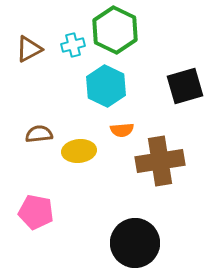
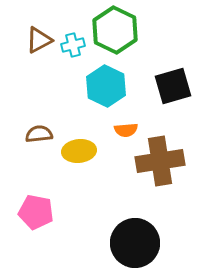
brown triangle: moved 10 px right, 9 px up
black square: moved 12 px left
orange semicircle: moved 4 px right
